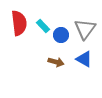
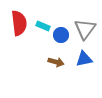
cyan rectangle: rotated 24 degrees counterclockwise
blue triangle: rotated 42 degrees counterclockwise
